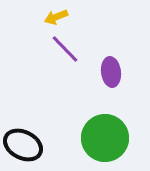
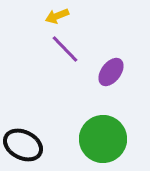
yellow arrow: moved 1 px right, 1 px up
purple ellipse: rotated 44 degrees clockwise
green circle: moved 2 px left, 1 px down
